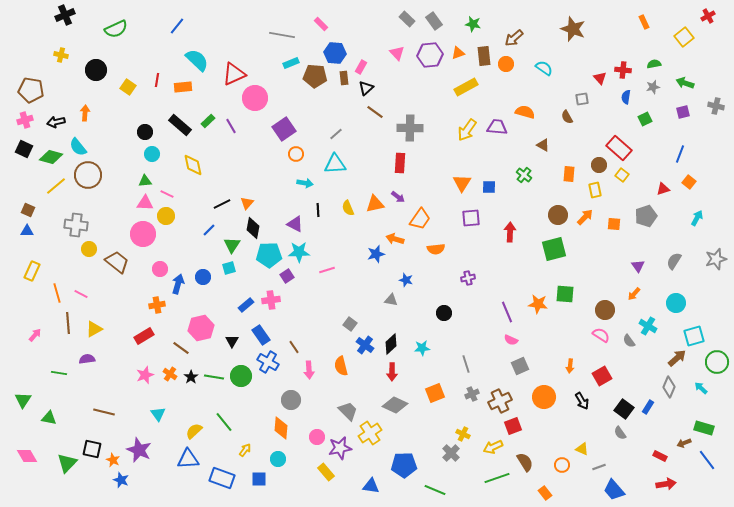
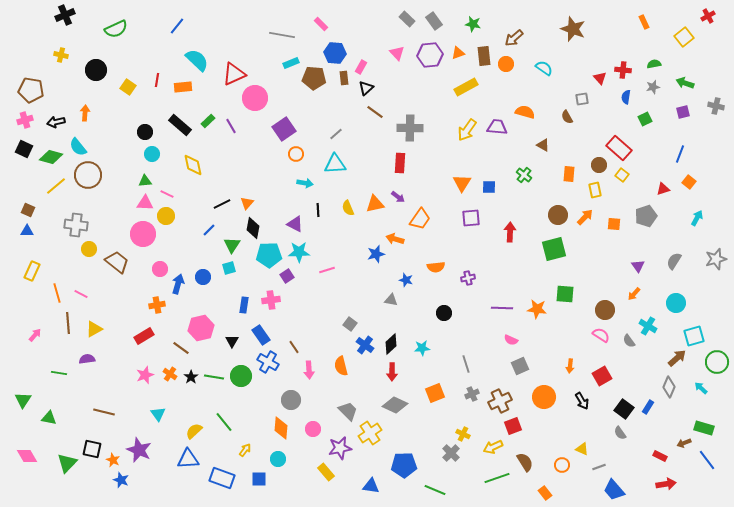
brown pentagon at (315, 76): moved 1 px left, 2 px down
orange semicircle at (436, 249): moved 18 px down
orange star at (538, 304): moved 1 px left, 5 px down
blue rectangle at (246, 305): moved 2 px left; rotated 42 degrees counterclockwise
purple line at (507, 312): moved 5 px left, 4 px up; rotated 65 degrees counterclockwise
pink circle at (317, 437): moved 4 px left, 8 px up
